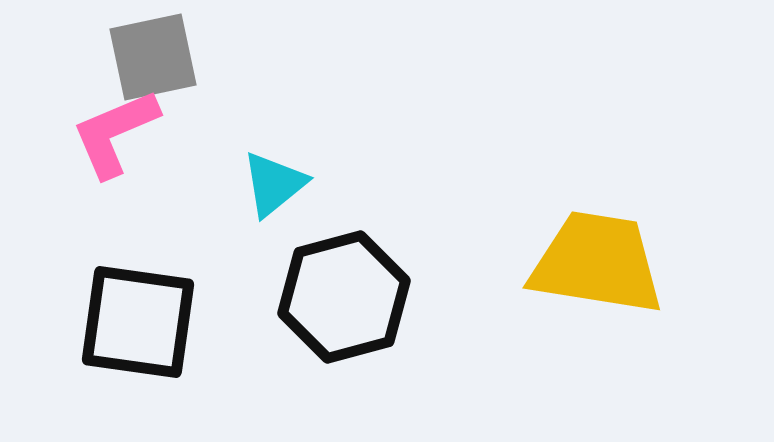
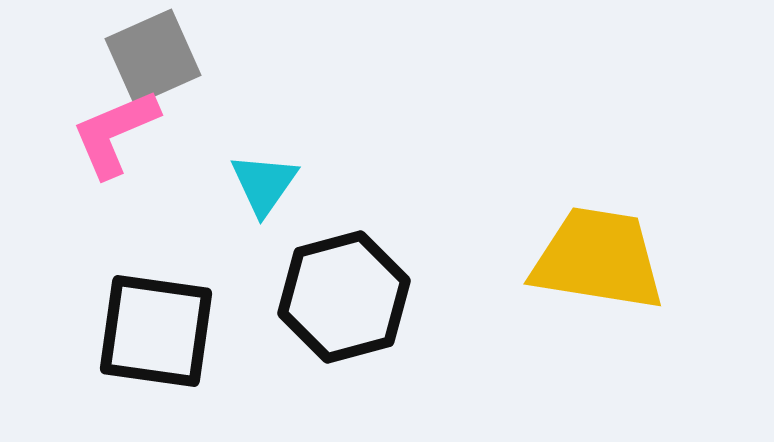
gray square: rotated 12 degrees counterclockwise
cyan triangle: moved 10 px left; rotated 16 degrees counterclockwise
yellow trapezoid: moved 1 px right, 4 px up
black square: moved 18 px right, 9 px down
